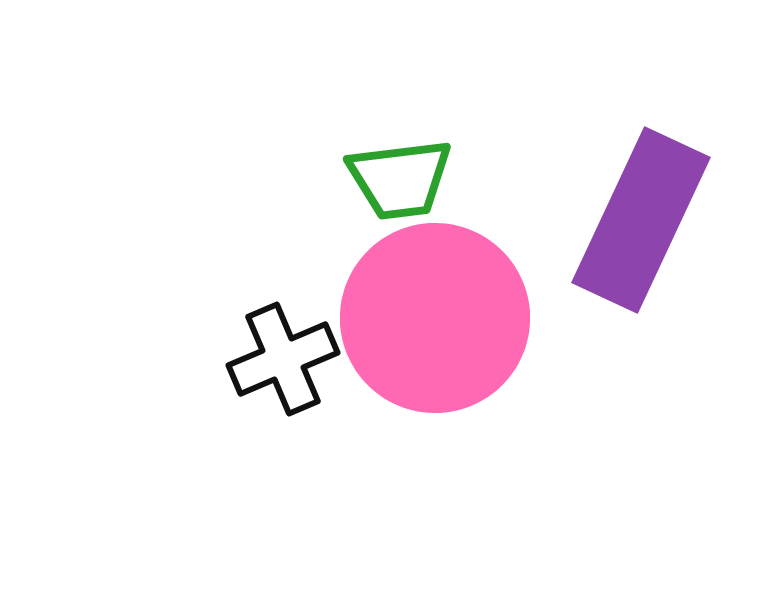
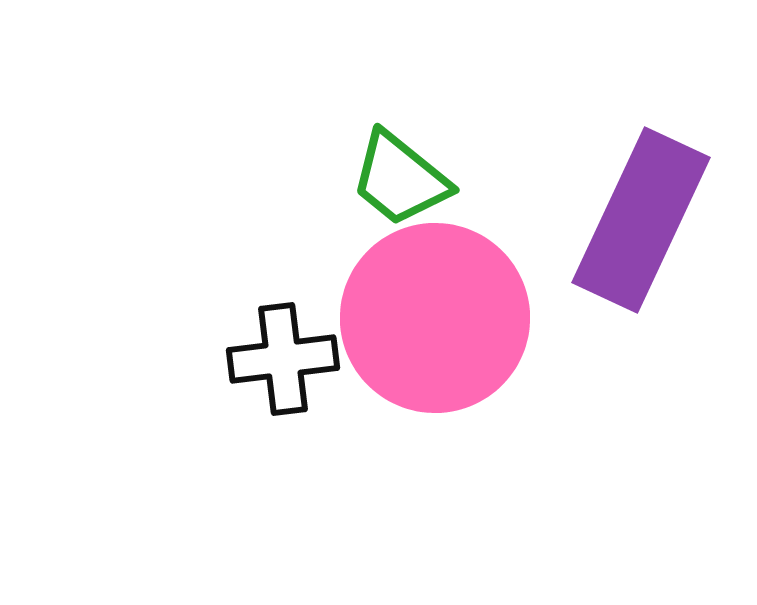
green trapezoid: rotated 46 degrees clockwise
black cross: rotated 16 degrees clockwise
